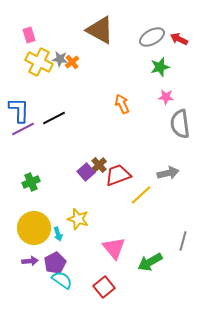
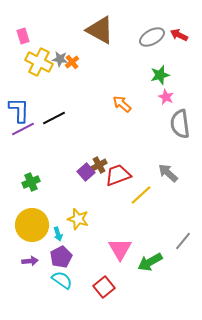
pink rectangle: moved 6 px left, 1 px down
red arrow: moved 4 px up
green star: moved 8 px down
pink star: rotated 21 degrees clockwise
orange arrow: rotated 24 degrees counterclockwise
brown cross: rotated 14 degrees clockwise
gray arrow: rotated 125 degrees counterclockwise
yellow circle: moved 2 px left, 3 px up
gray line: rotated 24 degrees clockwise
pink triangle: moved 6 px right, 1 px down; rotated 10 degrees clockwise
purple pentagon: moved 6 px right, 6 px up
